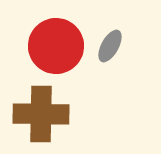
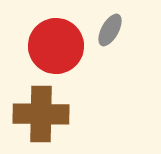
gray ellipse: moved 16 px up
